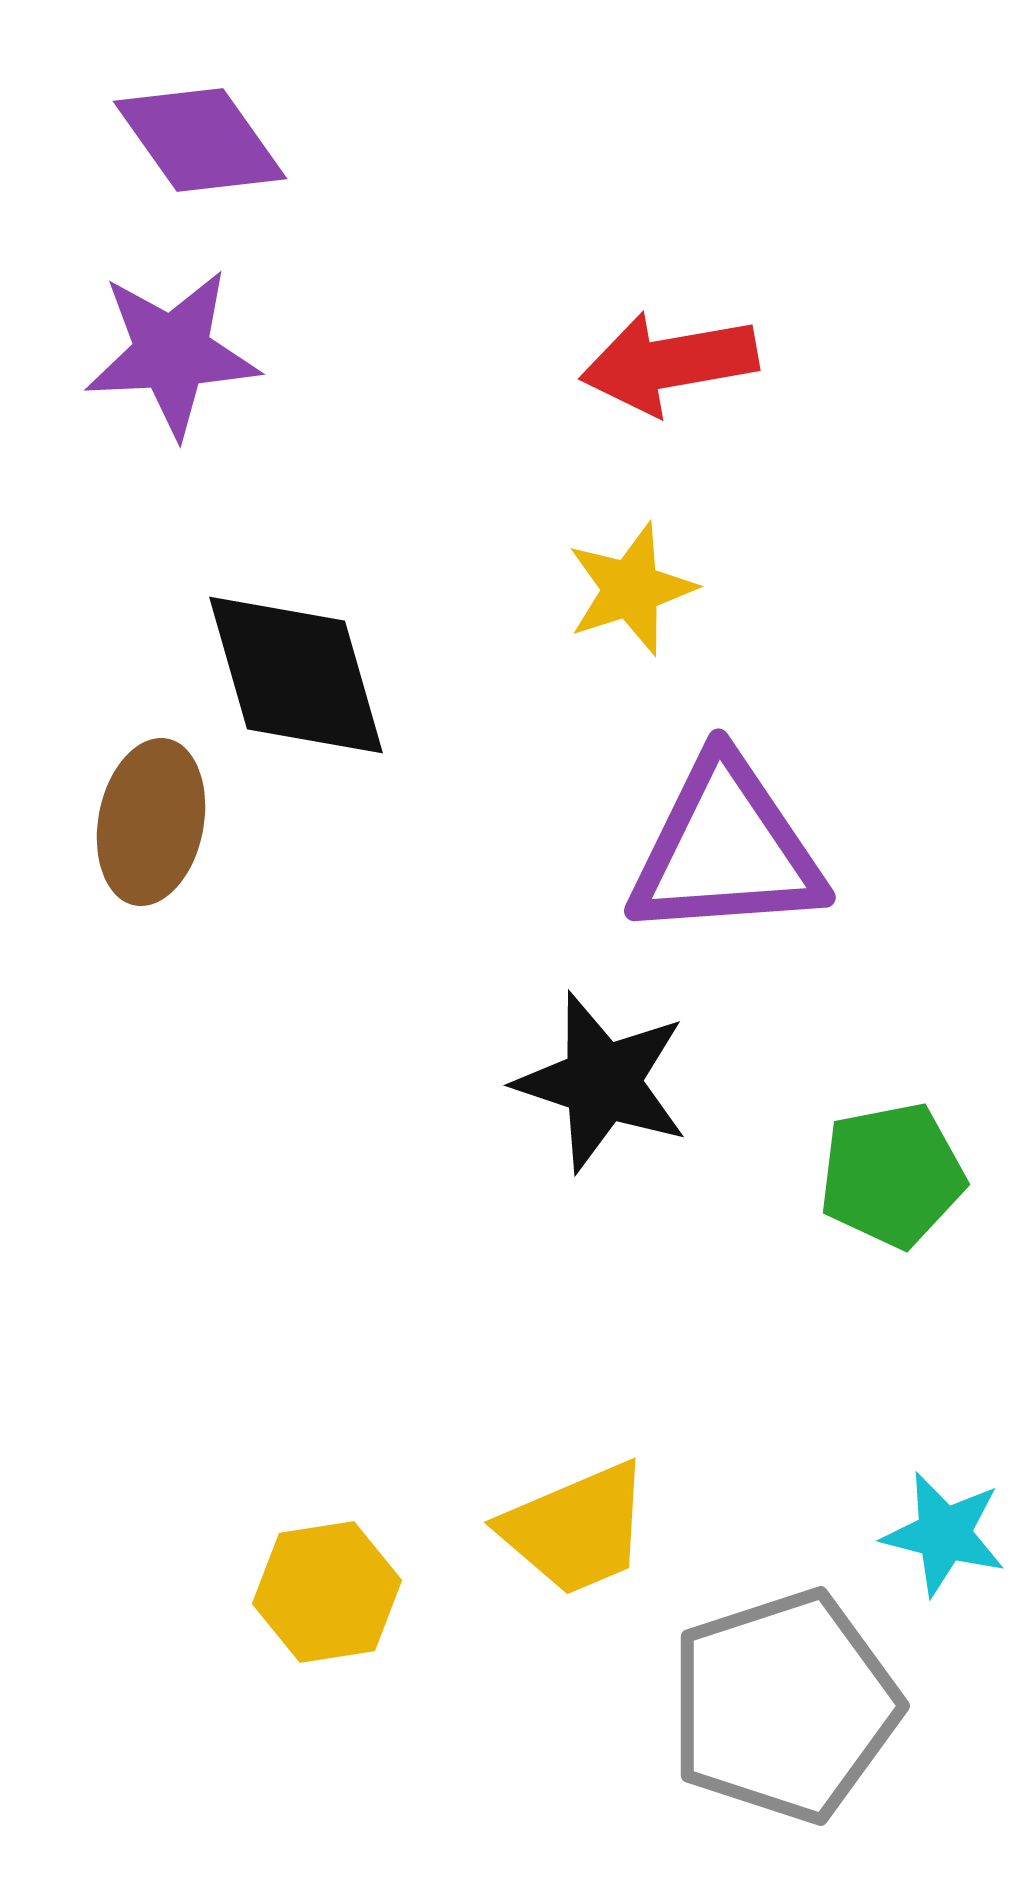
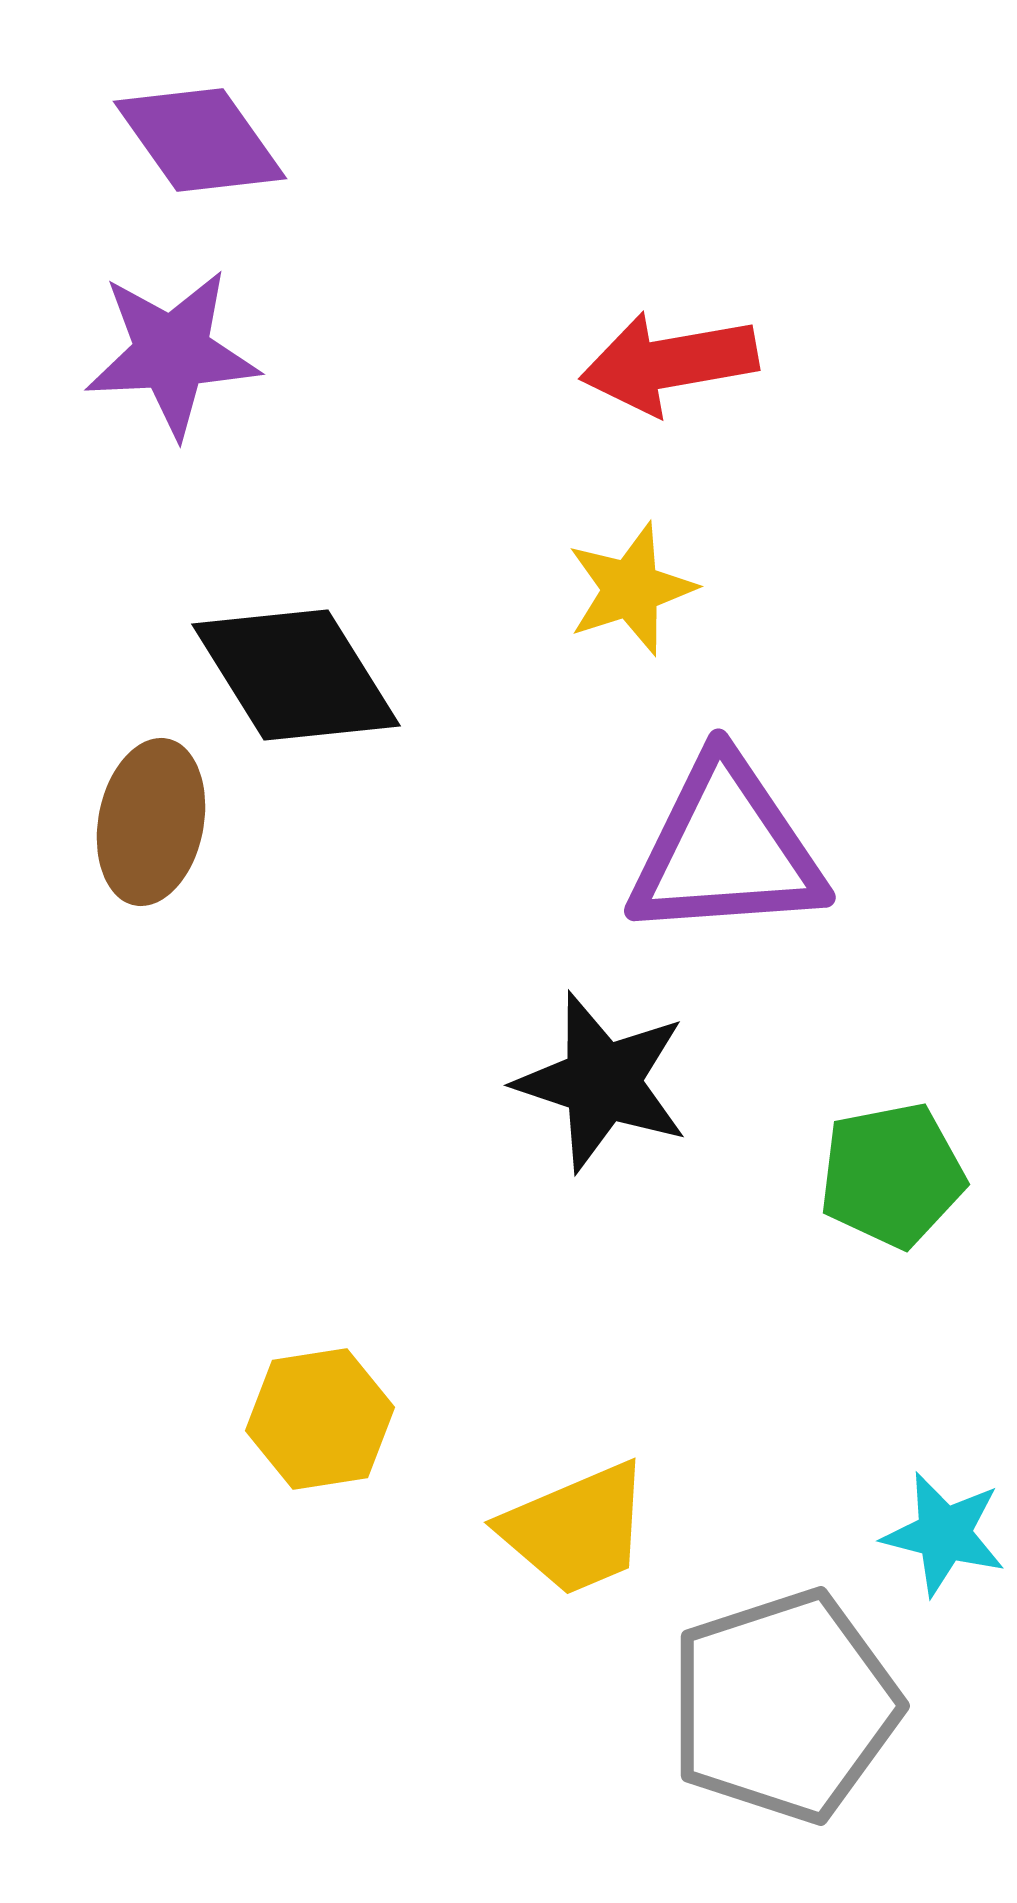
black diamond: rotated 16 degrees counterclockwise
yellow hexagon: moved 7 px left, 173 px up
